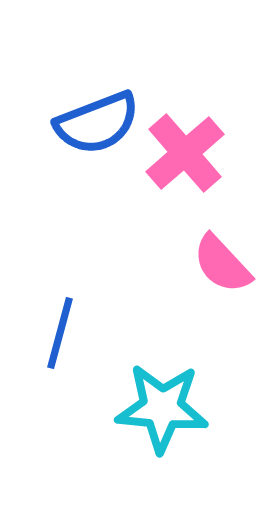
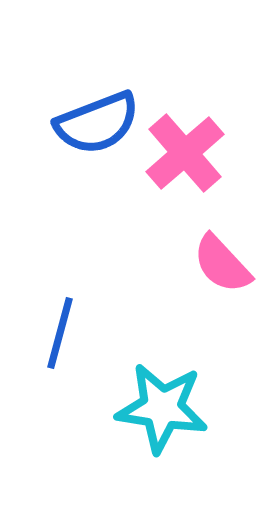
cyan star: rotated 4 degrees clockwise
